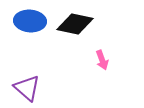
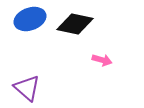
blue ellipse: moved 2 px up; rotated 24 degrees counterclockwise
pink arrow: rotated 54 degrees counterclockwise
